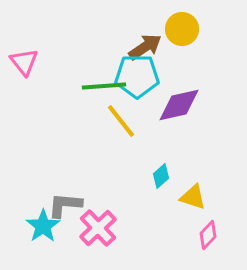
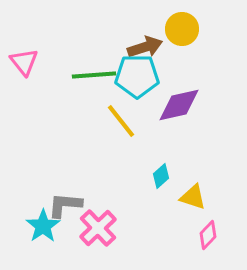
brown arrow: rotated 16 degrees clockwise
green line: moved 10 px left, 11 px up
